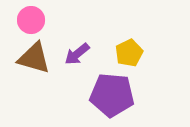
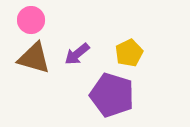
purple pentagon: rotated 12 degrees clockwise
